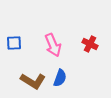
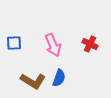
blue semicircle: moved 1 px left
